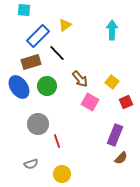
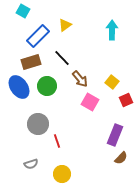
cyan square: moved 1 px left, 1 px down; rotated 24 degrees clockwise
black line: moved 5 px right, 5 px down
red square: moved 2 px up
